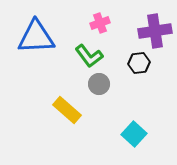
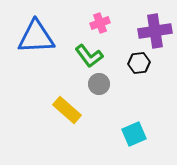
cyan square: rotated 25 degrees clockwise
